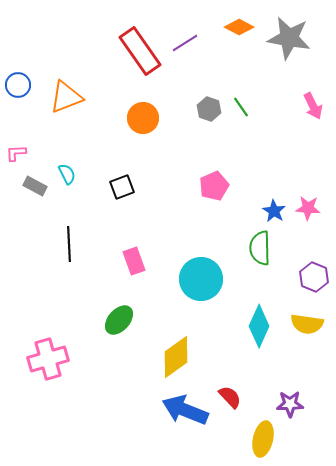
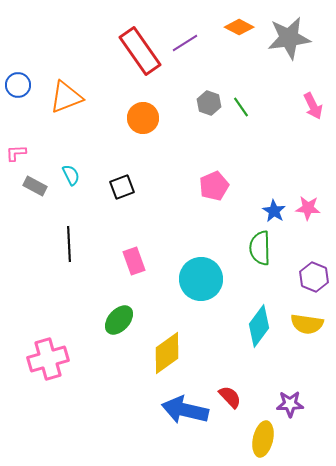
gray star: rotated 18 degrees counterclockwise
gray hexagon: moved 6 px up
cyan semicircle: moved 4 px right, 1 px down
cyan diamond: rotated 12 degrees clockwise
yellow diamond: moved 9 px left, 4 px up
blue arrow: rotated 9 degrees counterclockwise
